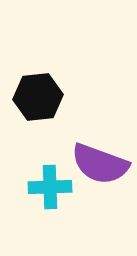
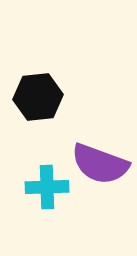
cyan cross: moved 3 px left
